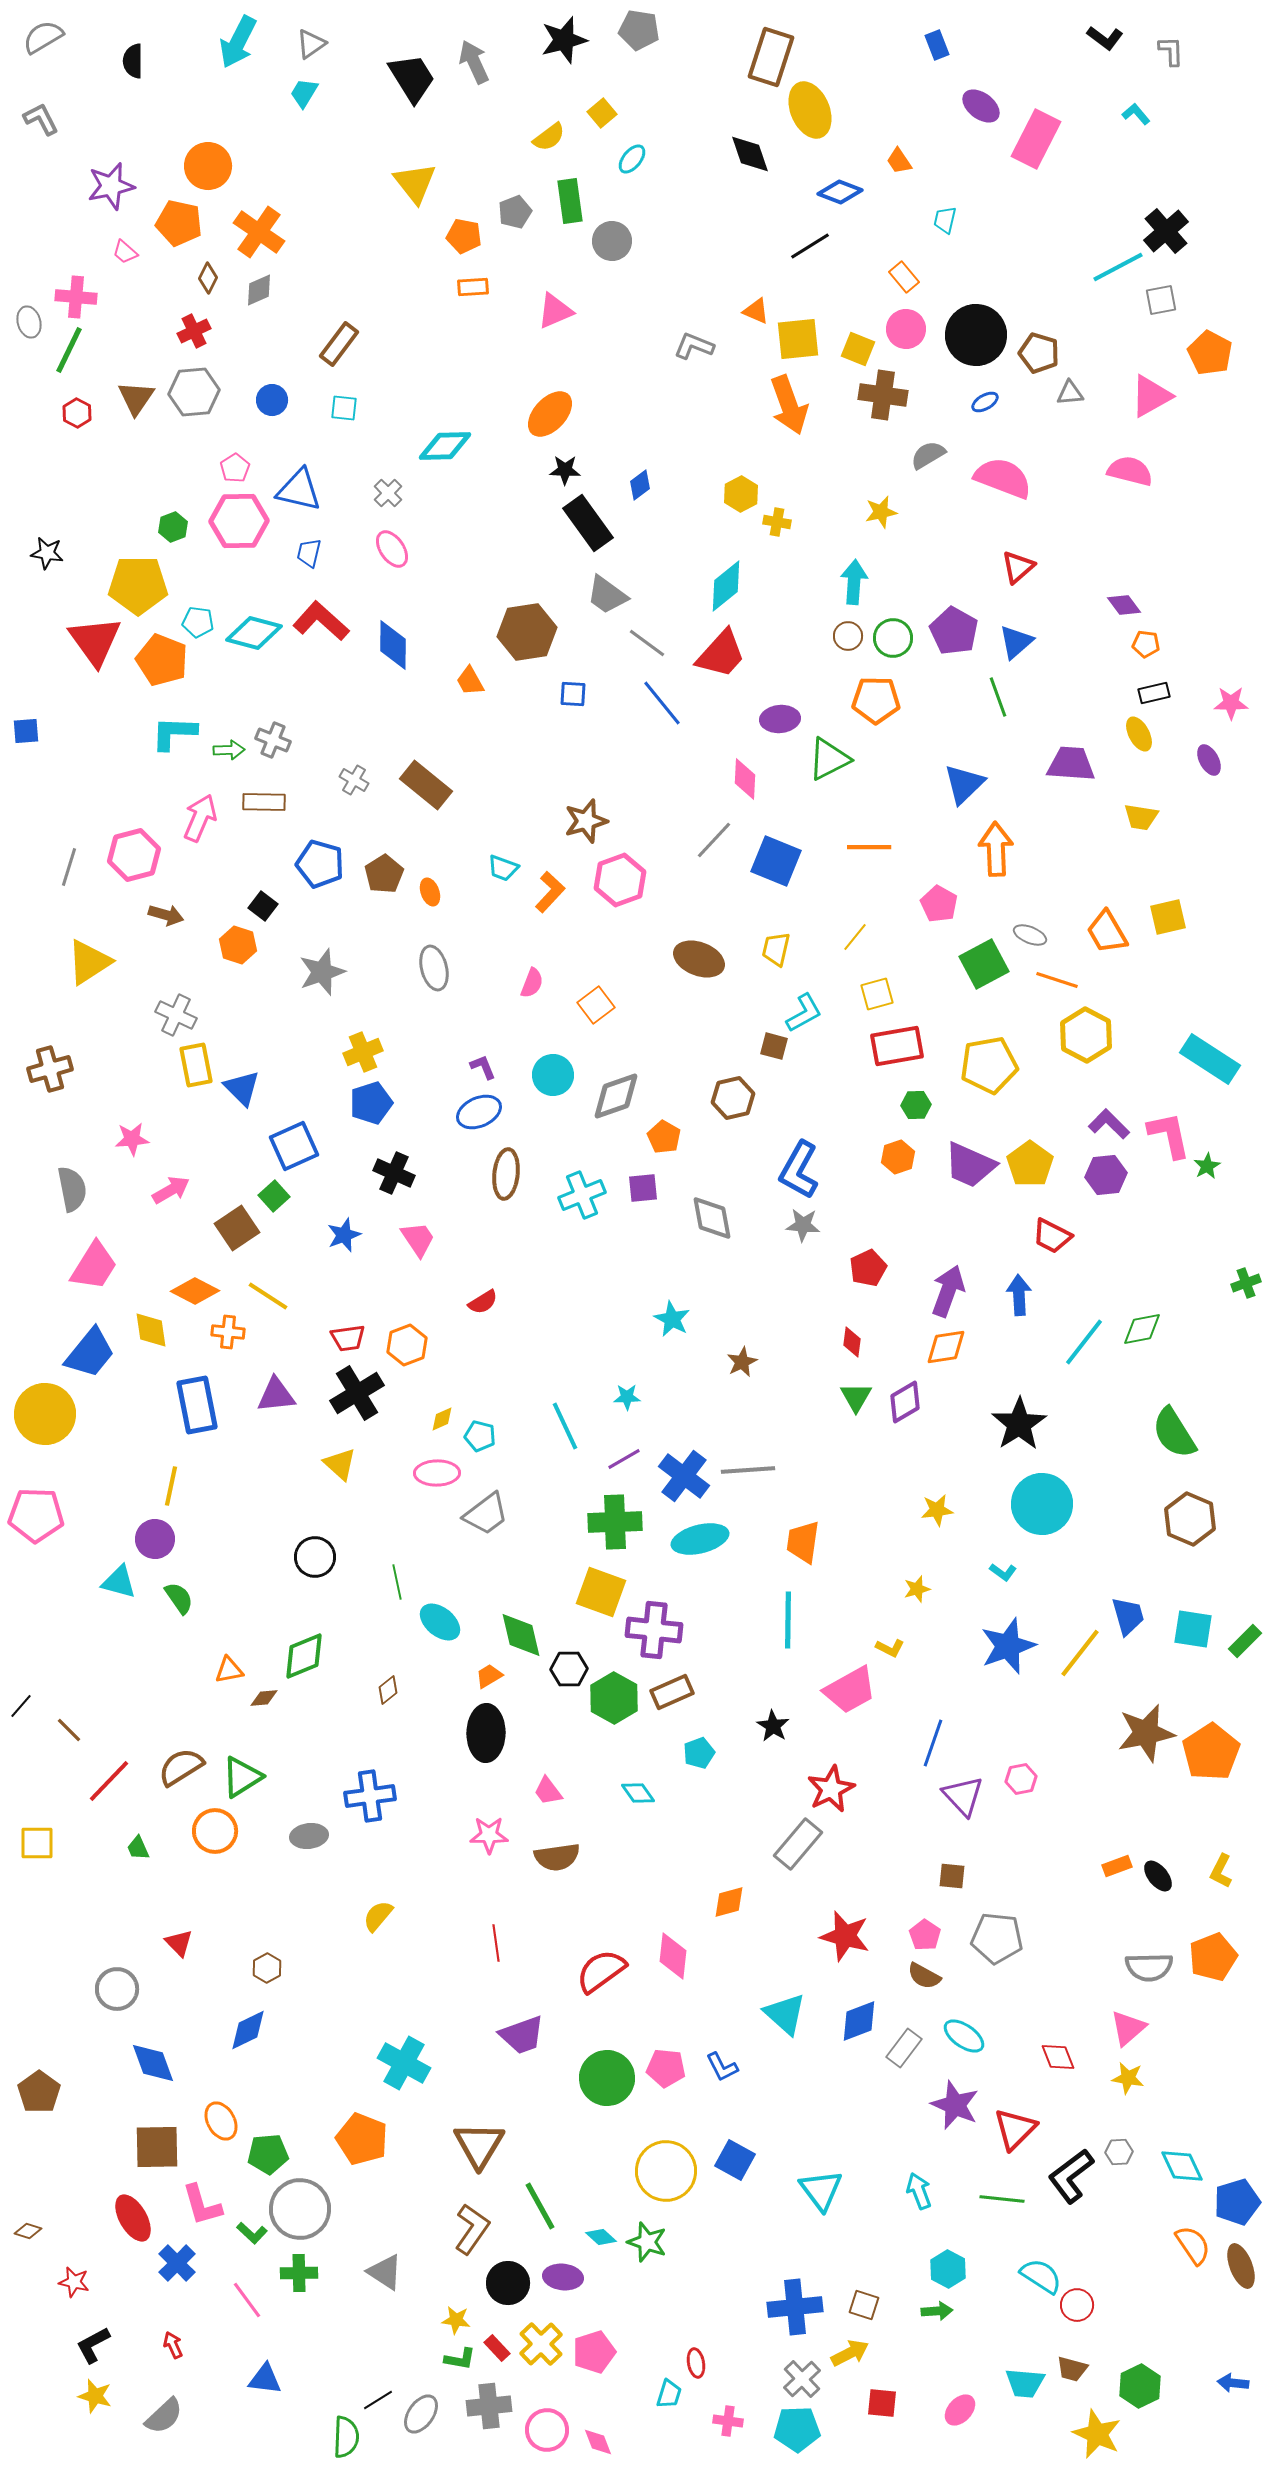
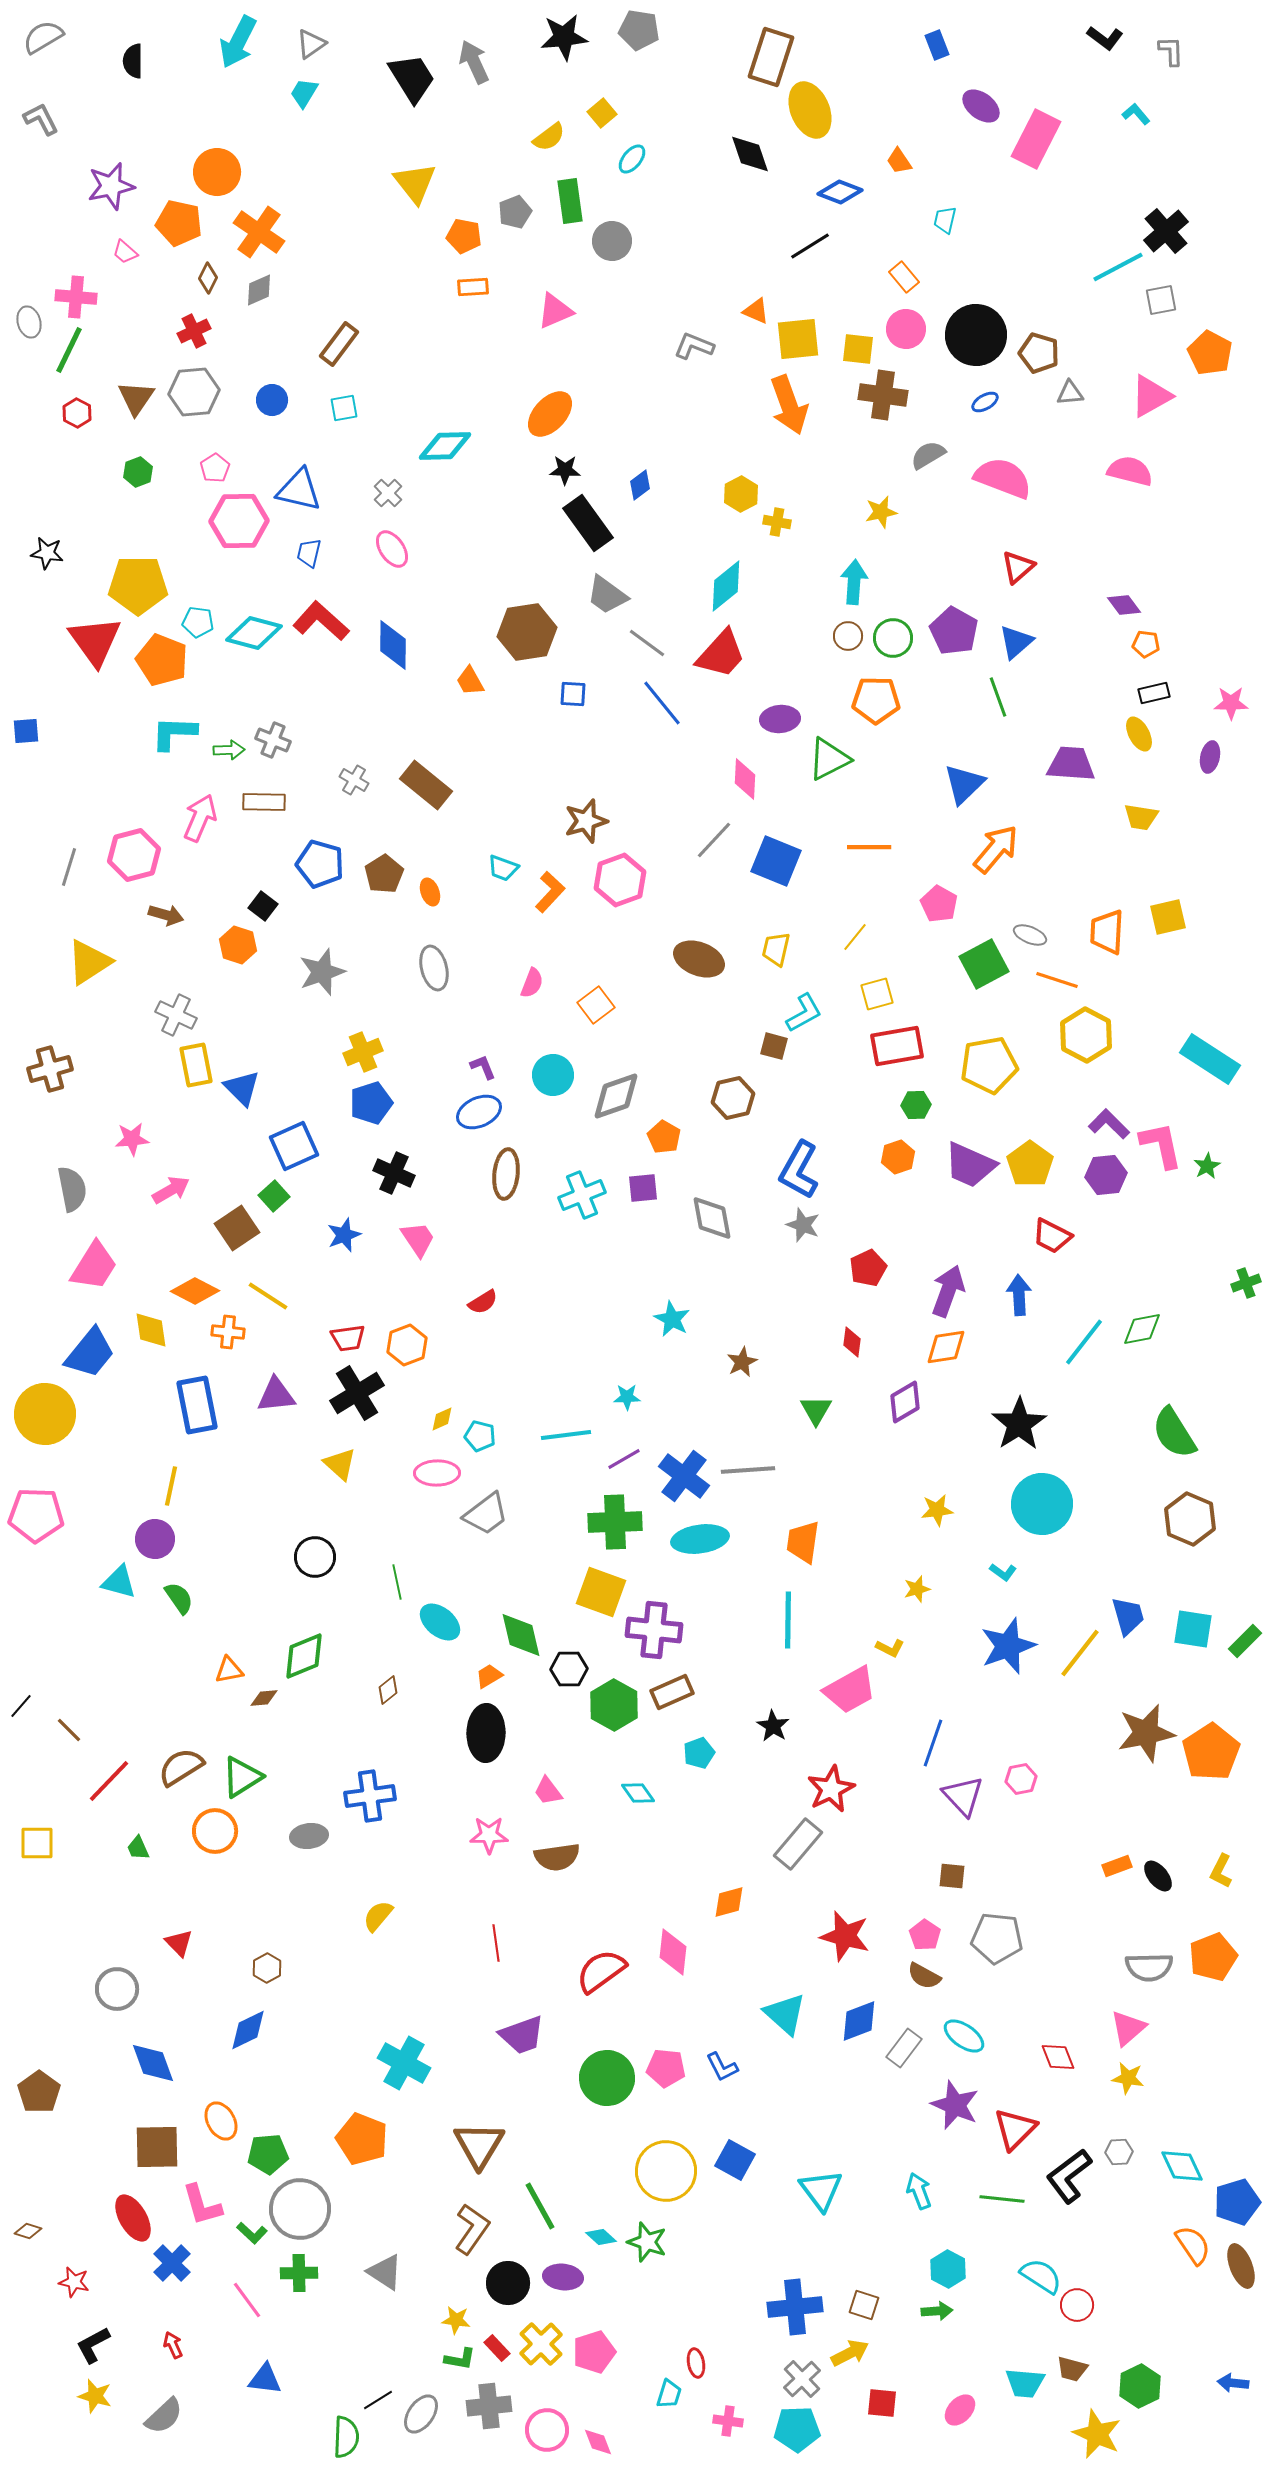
black star at (564, 40): moved 3 px up; rotated 9 degrees clockwise
orange circle at (208, 166): moved 9 px right, 6 px down
yellow square at (858, 349): rotated 16 degrees counterclockwise
cyan square at (344, 408): rotated 16 degrees counterclockwise
pink pentagon at (235, 468): moved 20 px left
green hexagon at (173, 527): moved 35 px left, 55 px up
purple ellipse at (1209, 760): moved 1 px right, 3 px up; rotated 40 degrees clockwise
orange arrow at (996, 849): rotated 42 degrees clockwise
orange trapezoid at (1107, 932): rotated 33 degrees clockwise
pink L-shape at (1169, 1135): moved 8 px left, 10 px down
gray star at (803, 1225): rotated 16 degrees clockwise
green triangle at (856, 1397): moved 40 px left, 13 px down
cyan line at (565, 1426): moved 1 px right, 9 px down; rotated 72 degrees counterclockwise
cyan ellipse at (700, 1539): rotated 6 degrees clockwise
green hexagon at (614, 1698): moved 7 px down
pink diamond at (673, 1956): moved 4 px up
black L-shape at (1071, 2176): moved 2 px left
blue cross at (177, 2263): moved 5 px left
